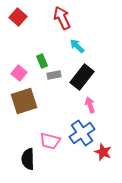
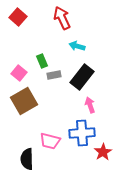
cyan arrow: rotated 28 degrees counterclockwise
brown square: rotated 12 degrees counterclockwise
blue cross: rotated 30 degrees clockwise
red star: rotated 18 degrees clockwise
black semicircle: moved 1 px left
